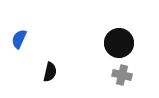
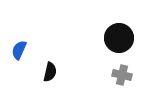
blue semicircle: moved 11 px down
black circle: moved 5 px up
